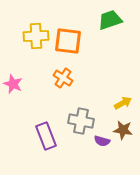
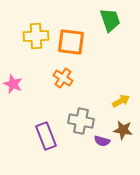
green trapezoid: rotated 90 degrees clockwise
orange square: moved 3 px right, 1 px down
yellow arrow: moved 2 px left, 2 px up
